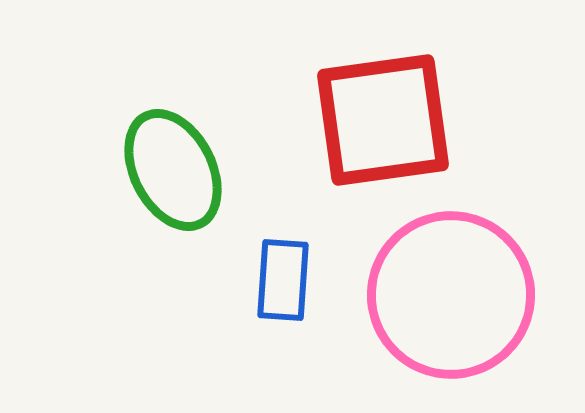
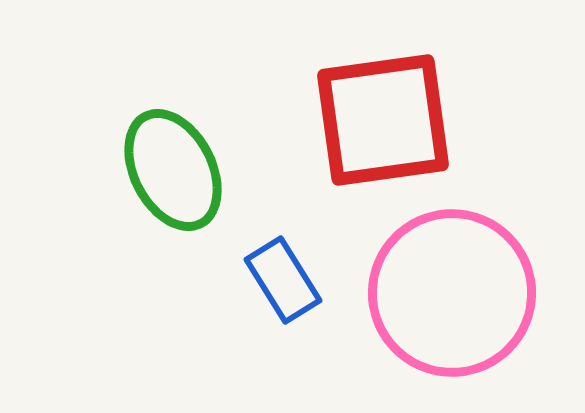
blue rectangle: rotated 36 degrees counterclockwise
pink circle: moved 1 px right, 2 px up
